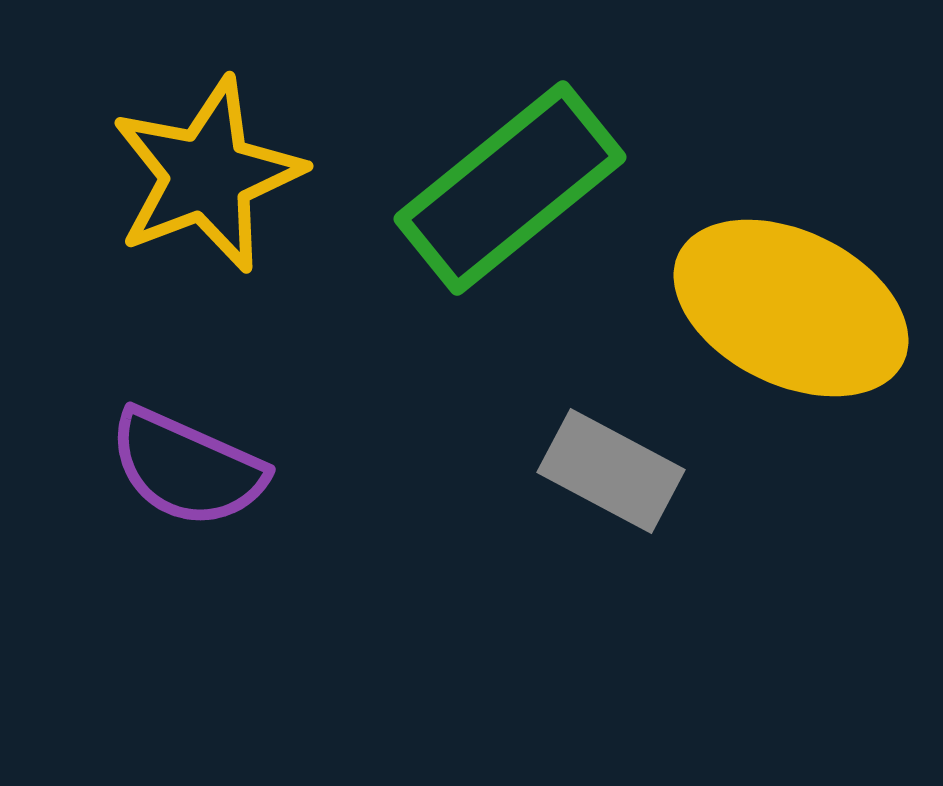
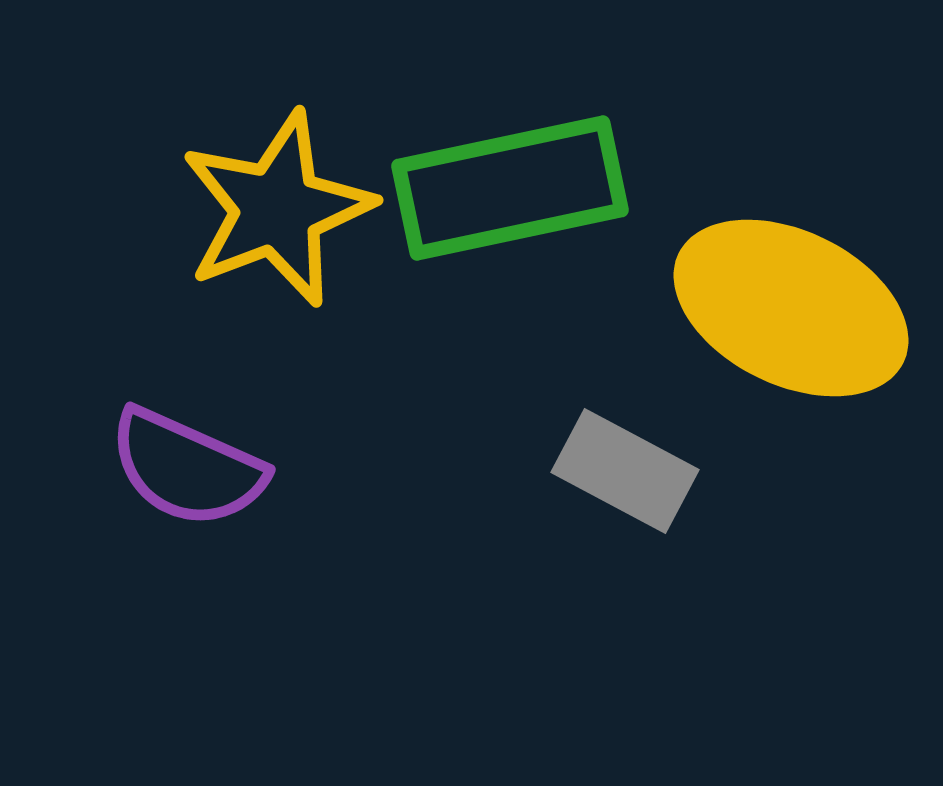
yellow star: moved 70 px right, 34 px down
green rectangle: rotated 27 degrees clockwise
gray rectangle: moved 14 px right
